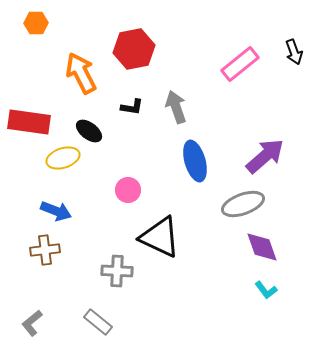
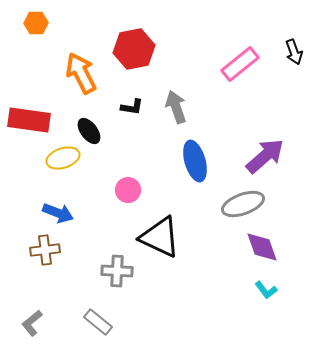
red rectangle: moved 2 px up
black ellipse: rotated 16 degrees clockwise
blue arrow: moved 2 px right, 2 px down
